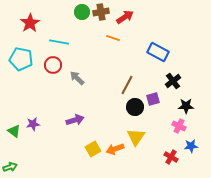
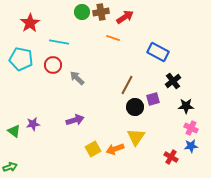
pink cross: moved 12 px right, 2 px down
